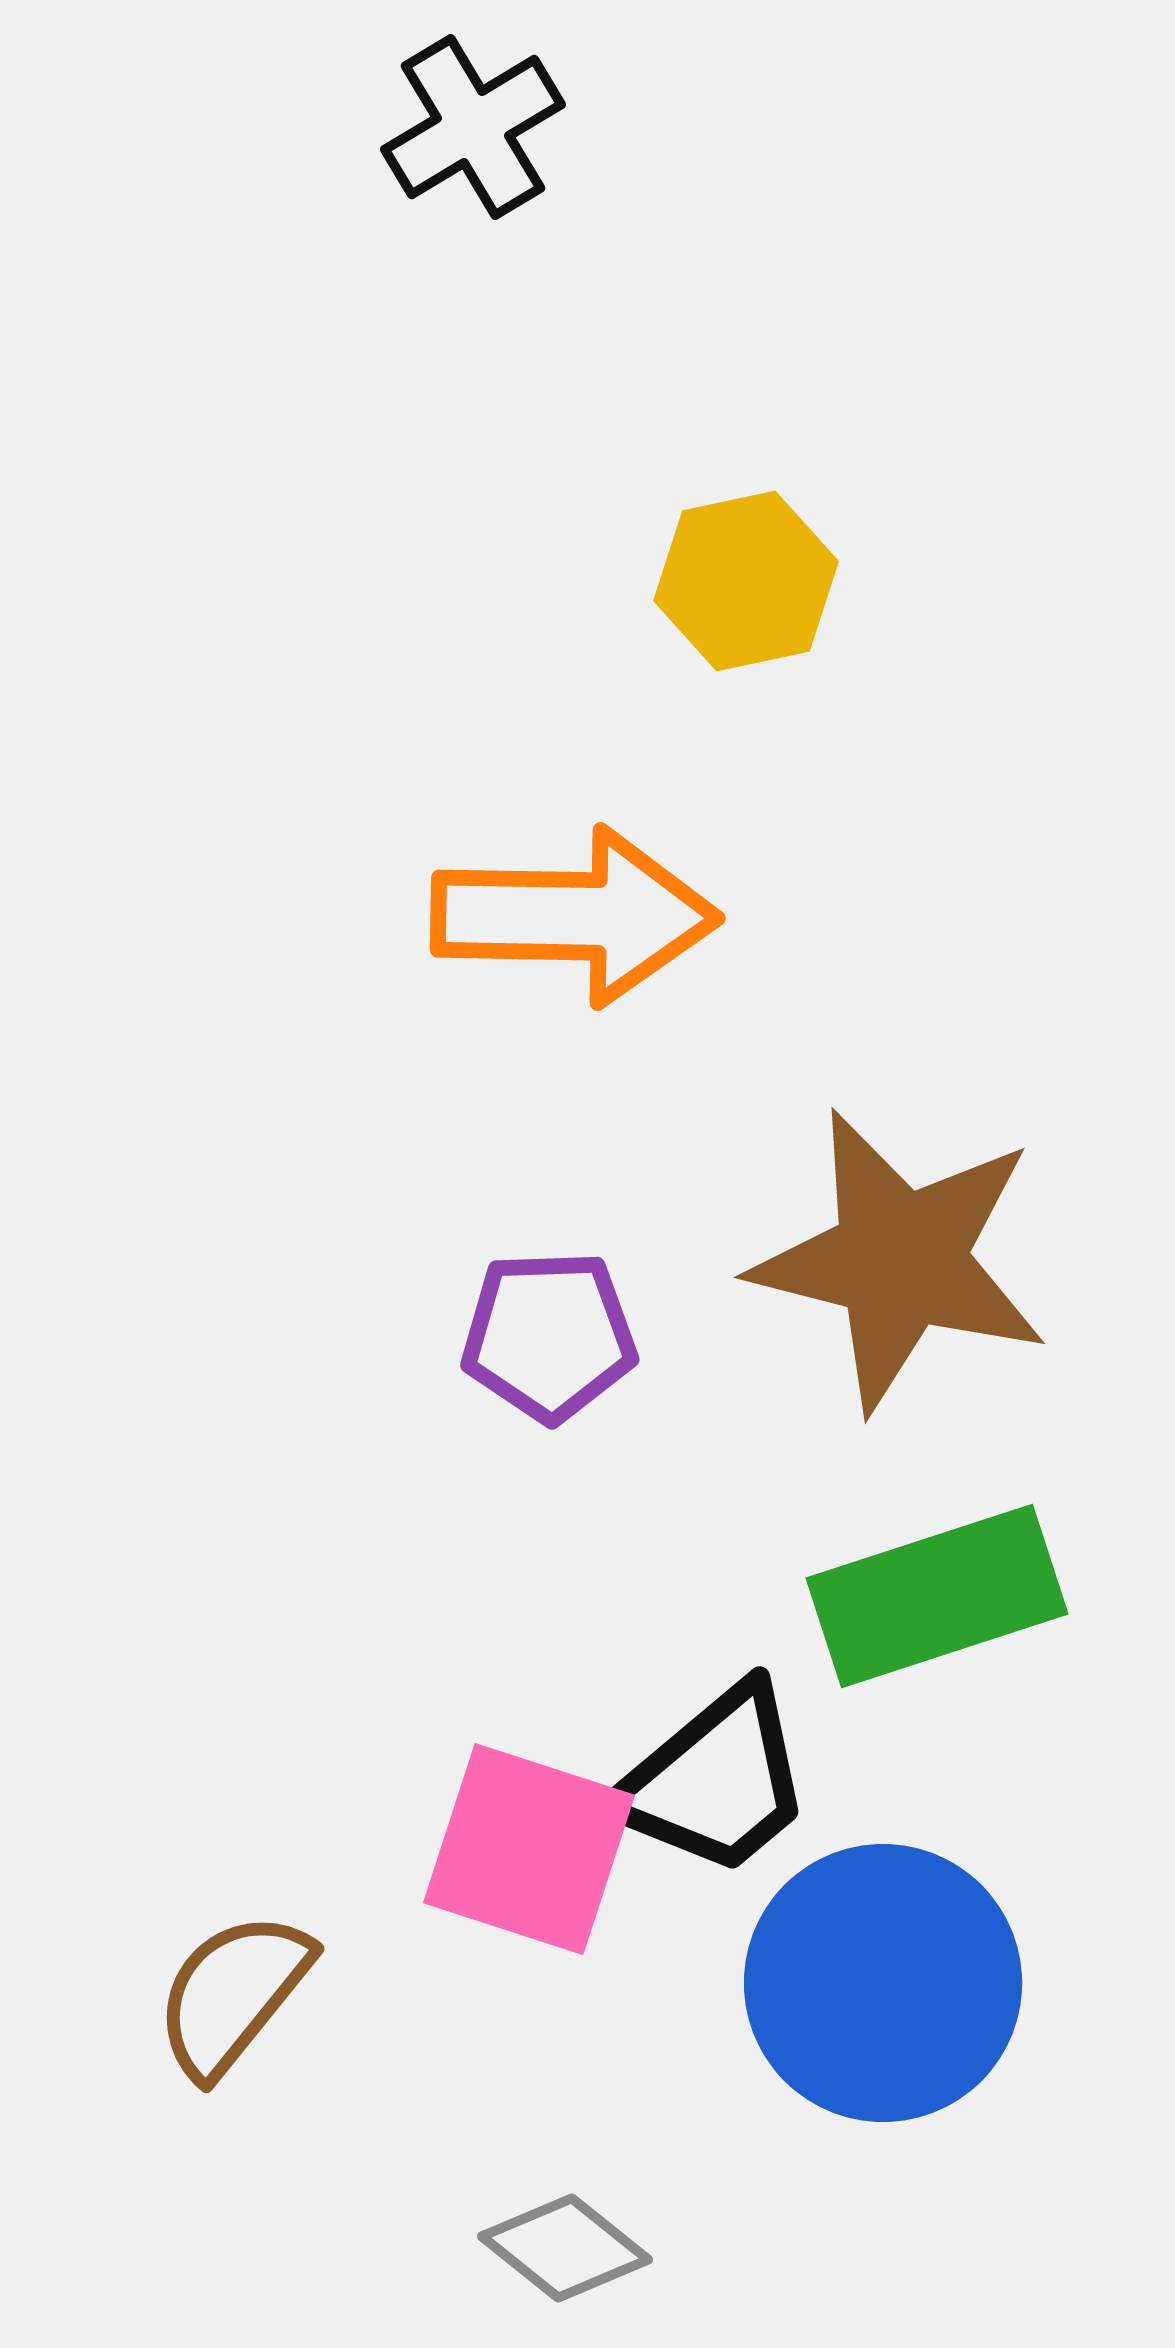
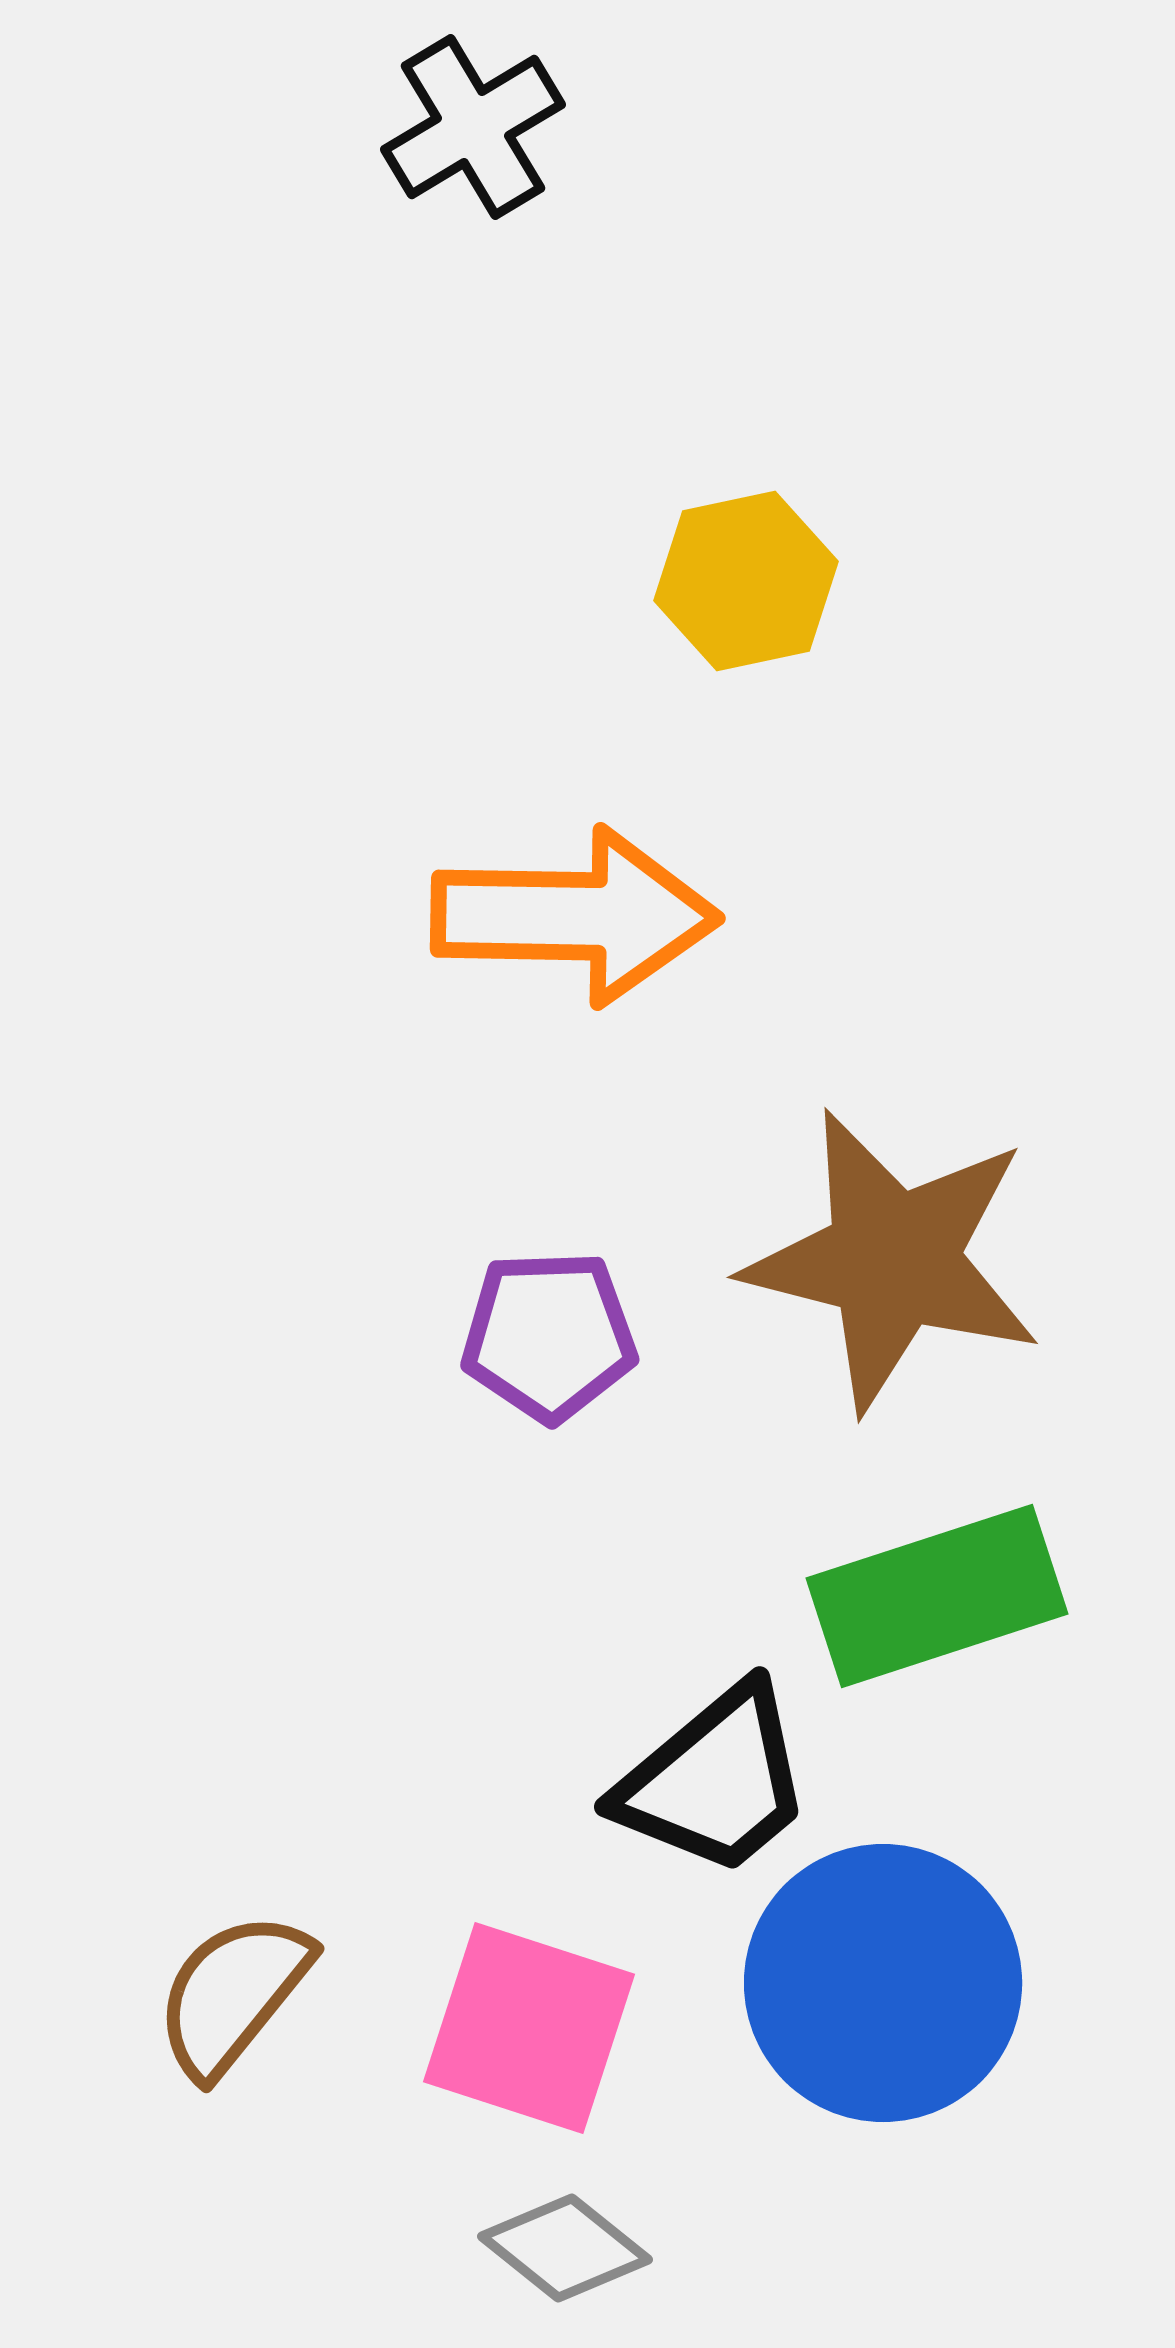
brown star: moved 7 px left
pink square: moved 179 px down
